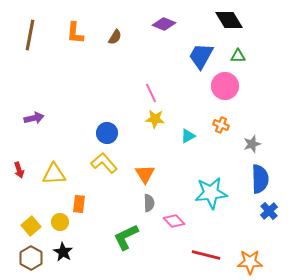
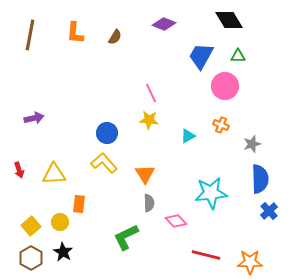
yellow star: moved 6 px left, 1 px down
pink diamond: moved 2 px right
